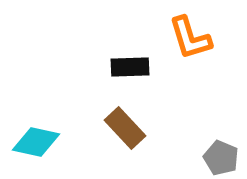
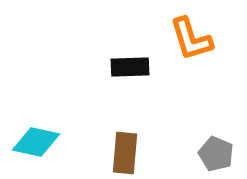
orange L-shape: moved 1 px right, 1 px down
brown rectangle: moved 25 px down; rotated 48 degrees clockwise
gray pentagon: moved 5 px left, 4 px up
